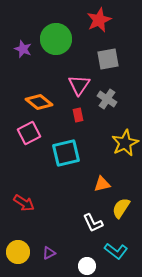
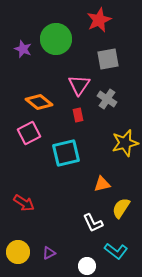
yellow star: rotated 12 degrees clockwise
